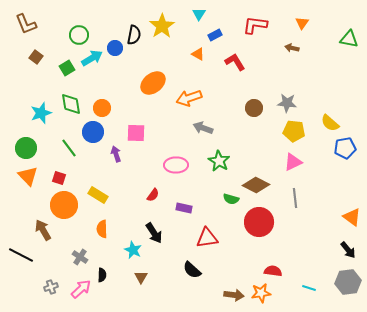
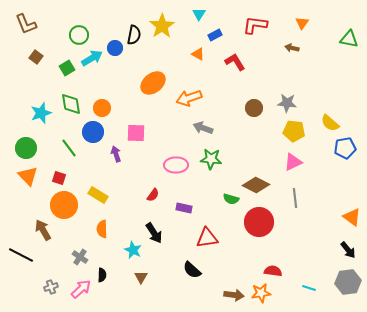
green star at (219, 161): moved 8 px left, 2 px up; rotated 25 degrees counterclockwise
